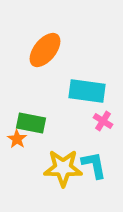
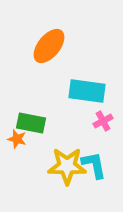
orange ellipse: moved 4 px right, 4 px up
pink cross: rotated 30 degrees clockwise
orange star: rotated 18 degrees counterclockwise
yellow star: moved 4 px right, 2 px up
